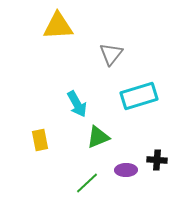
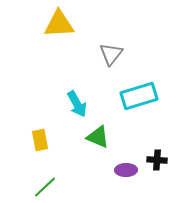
yellow triangle: moved 1 px right, 2 px up
green triangle: rotated 45 degrees clockwise
green line: moved 42 px left, 4 px down
